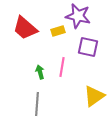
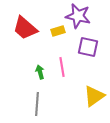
pink line: rotated 18 degrees counterclockwise
